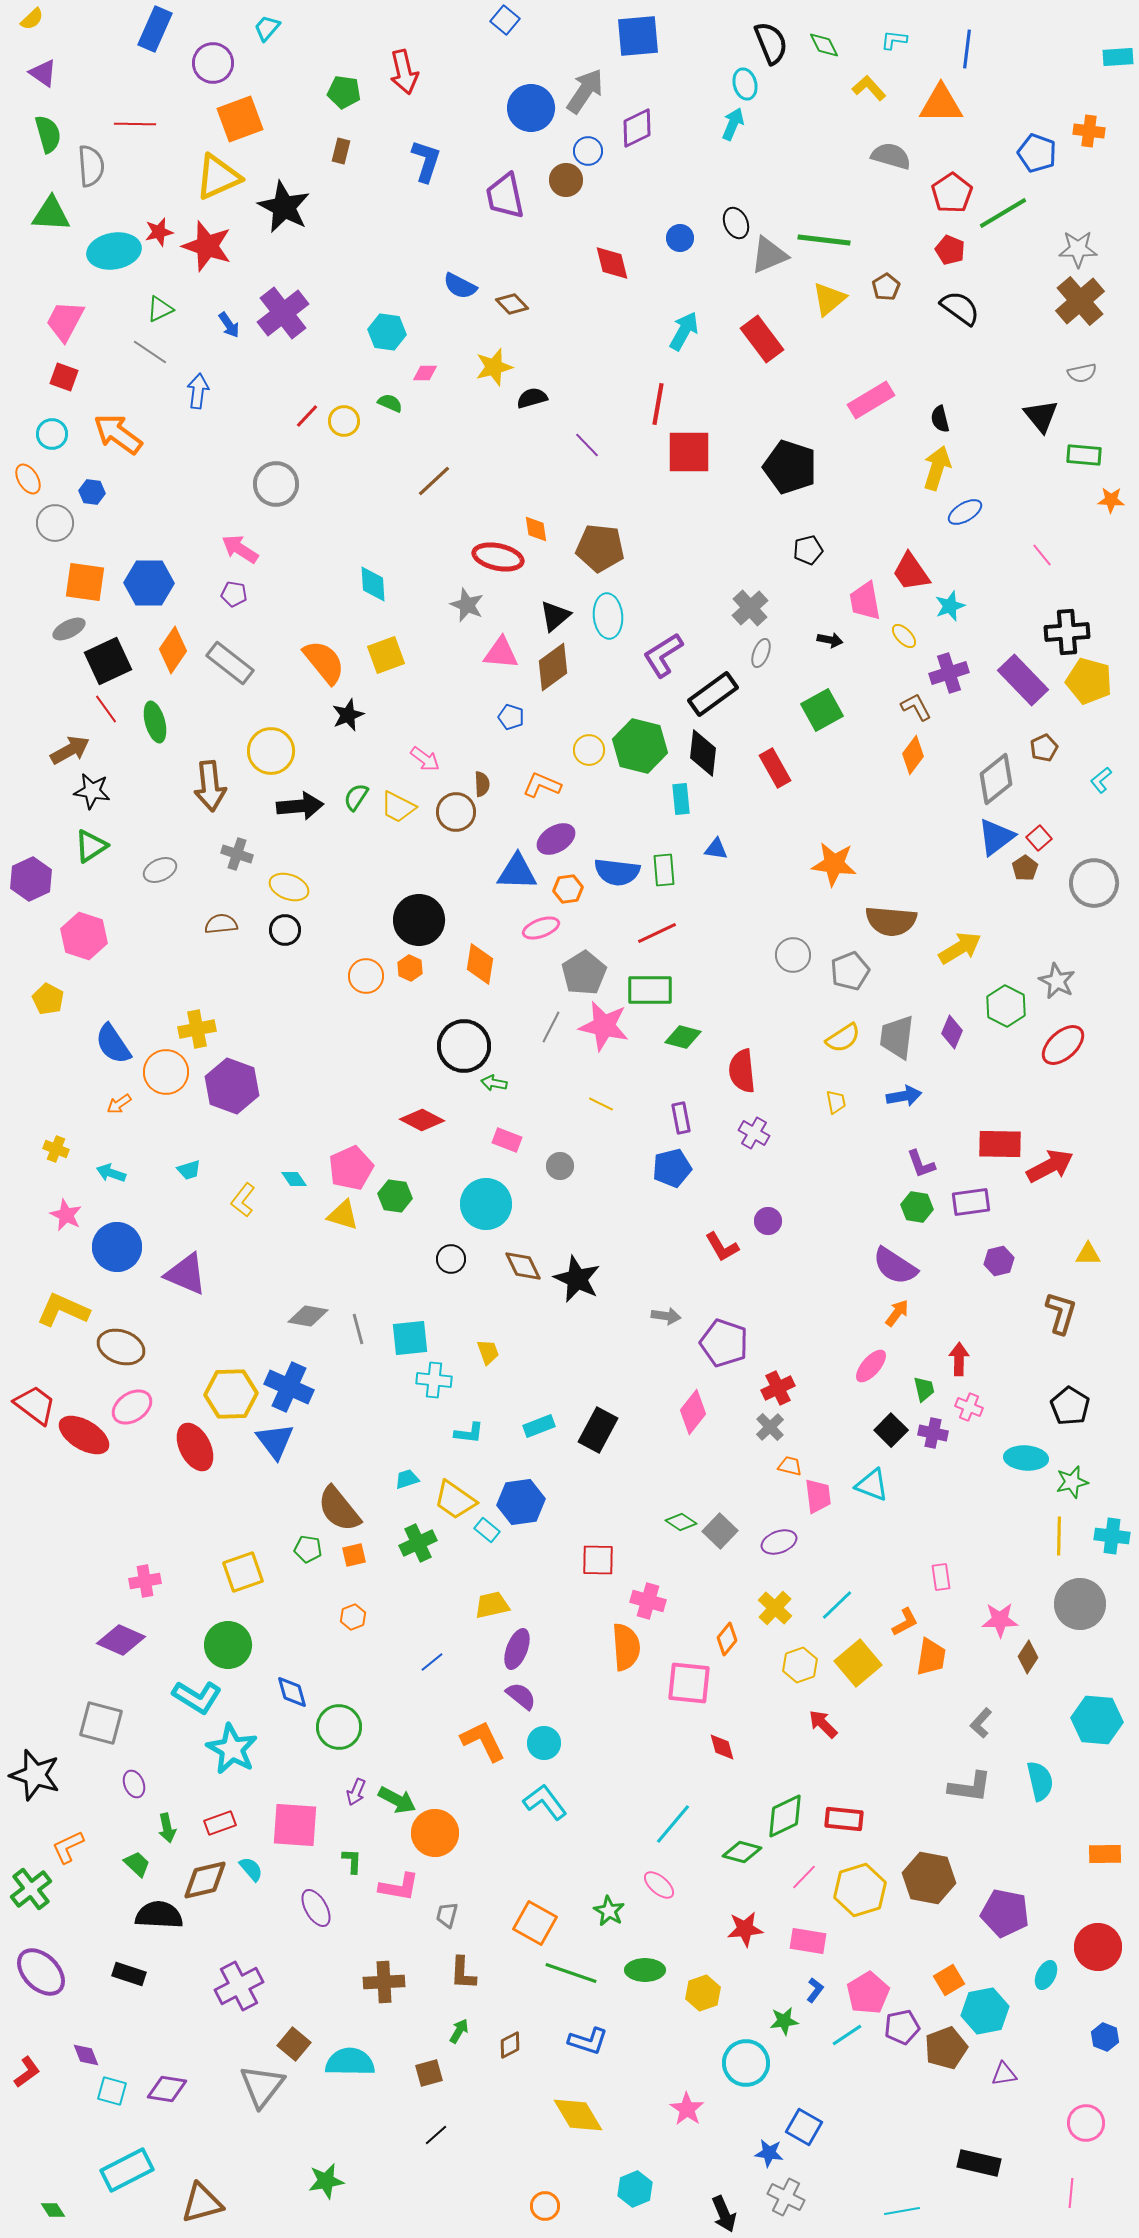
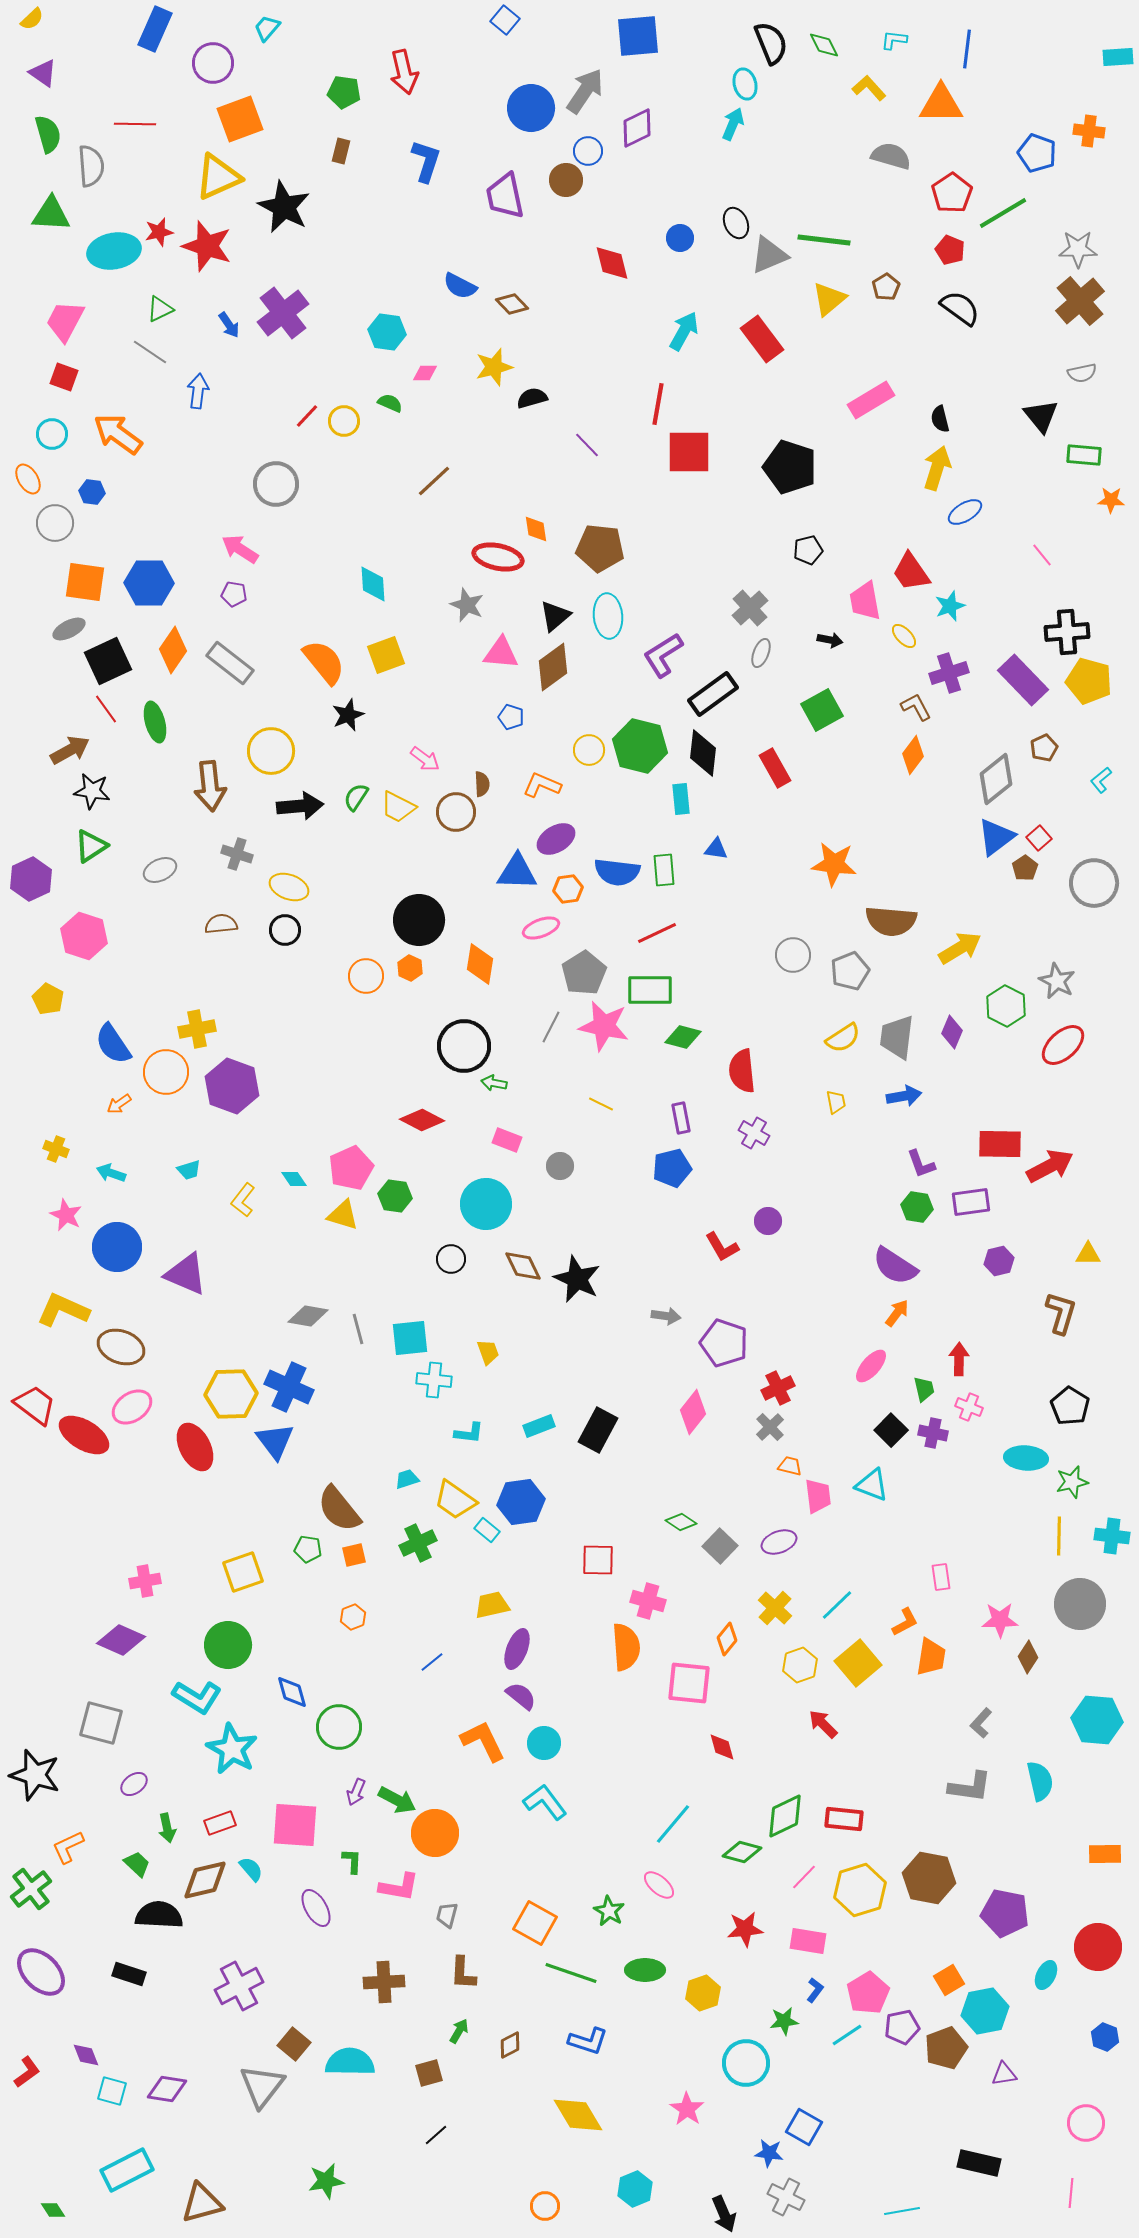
gray square at (720, 1531): moved 15 px down
purple ellipse at (134, 1784): rotated 76 degrees clockwise
